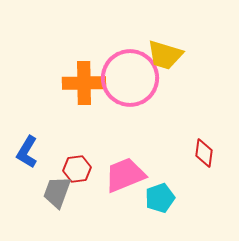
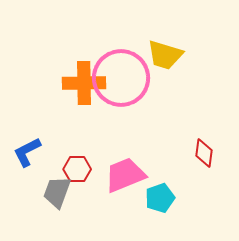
pink circle: moved 9 px left
blue L-shape: rotated 32 degrees clockwise
red hexagon: rotated 8 degrees clockwise
